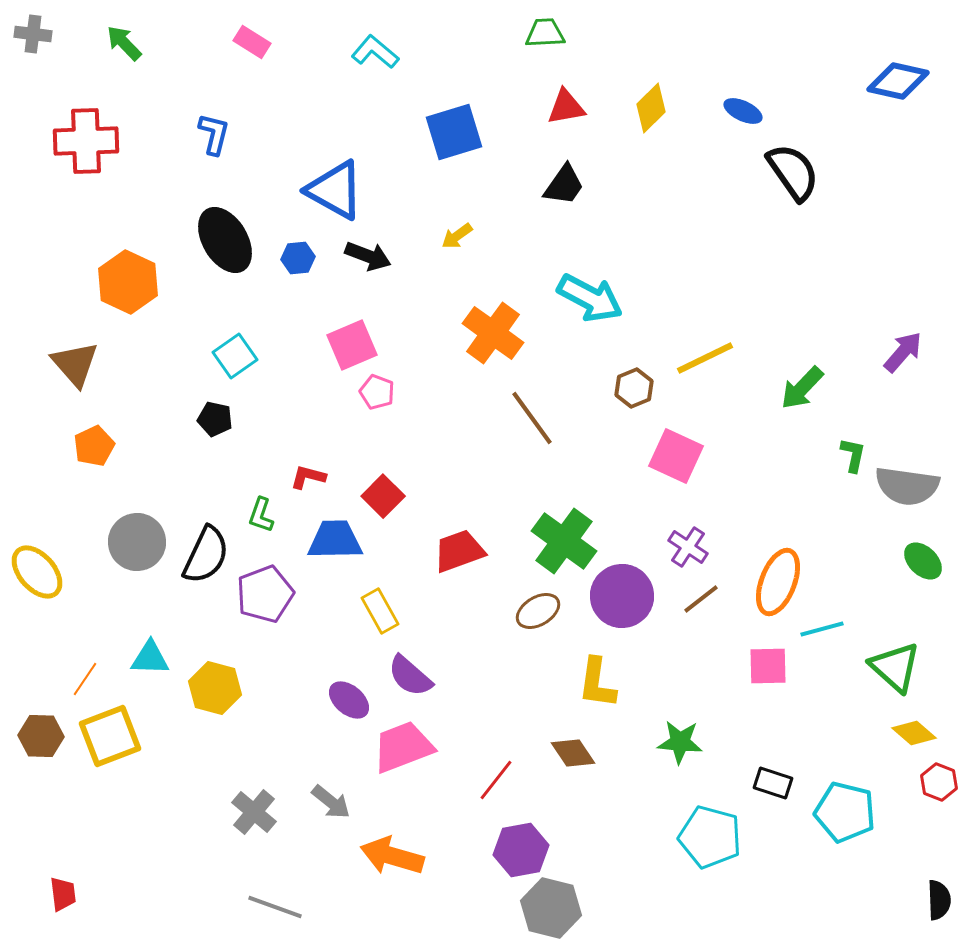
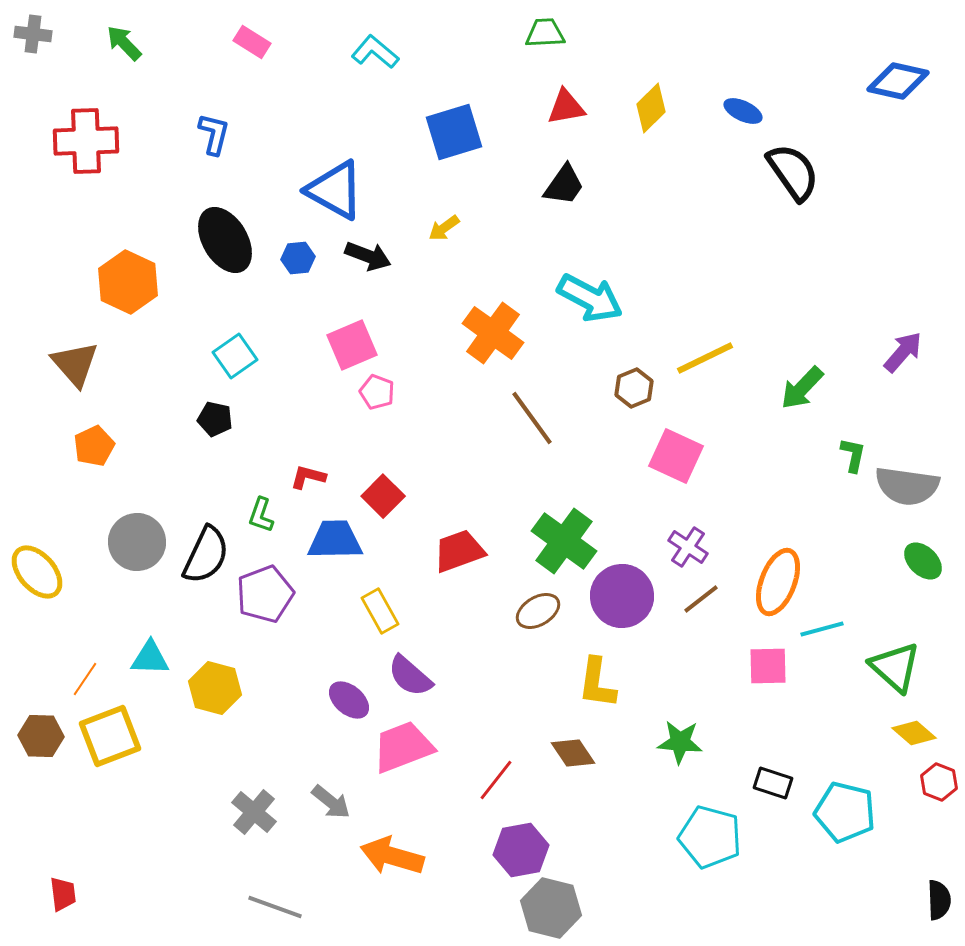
yellow arrow at (457, 236): moved 13 px left, 8 px up
